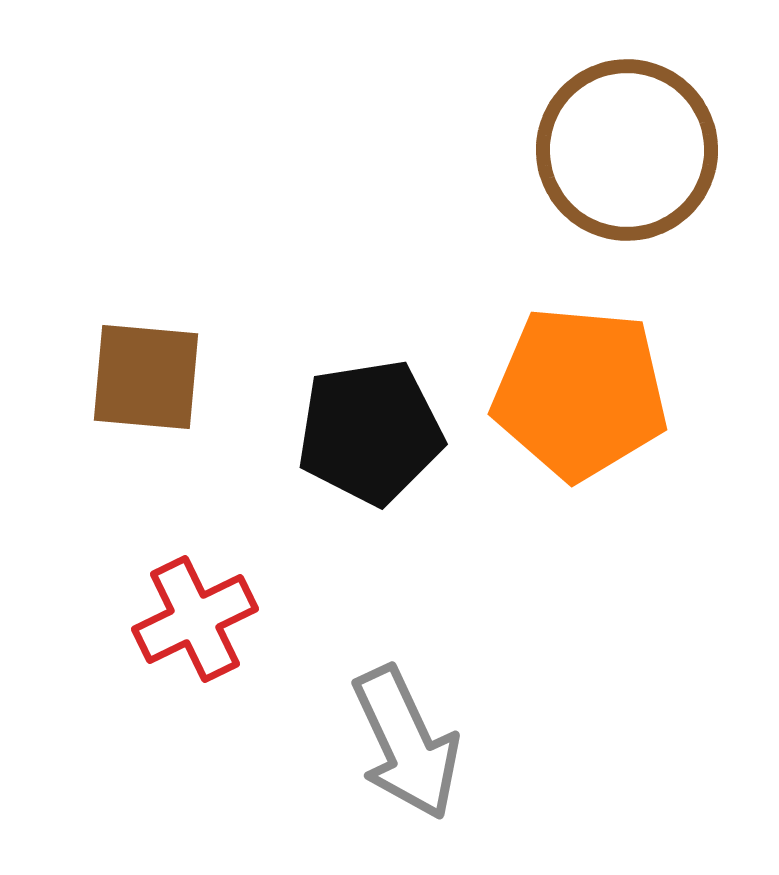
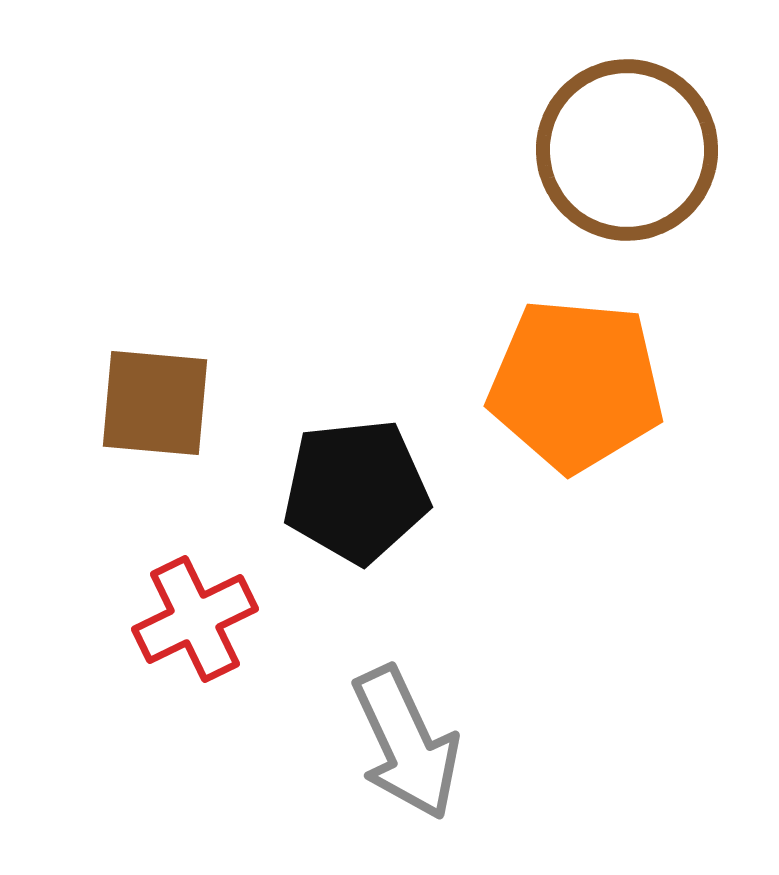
brown square: moved 9 px right, 26 px down
orange pentagon: moved 4 px left, 8 px up
black pentagon: moved 14 px left, 59 px down; rotated 3 degrees clockwise
